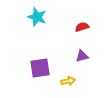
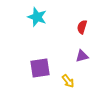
red semicircle: rotated 56 degrees counterclockwise
yellow arrow: rotated 64 degrees clockwise
